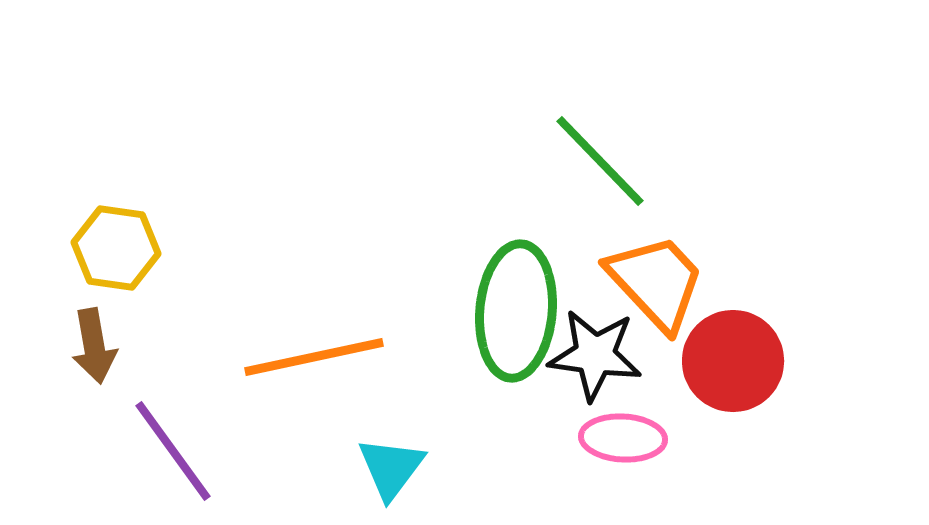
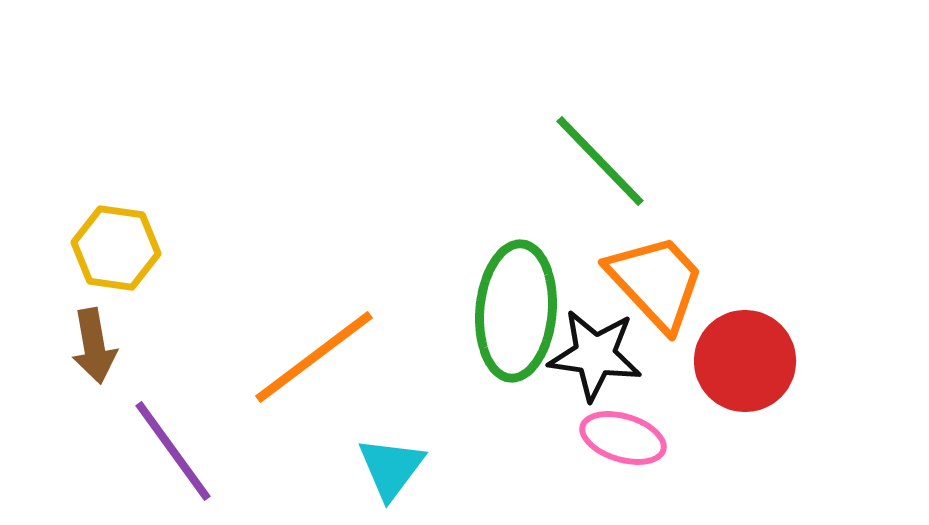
orange line: rotated 25 degrees counterclockwise
red circle: moved 12 px right
pink ellipse: rotated 14 degrees clockwise
